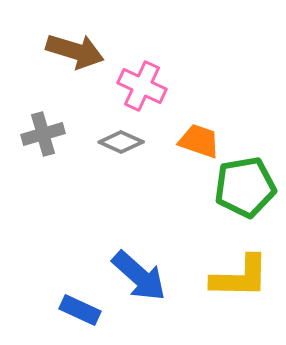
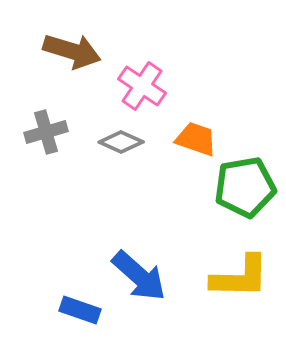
brown arrow: moved 3 px left
pink cross: rotated 9 degrees clockwise
gray cross: moved 3 px right, 2 px up
orange trapezoid: moved 3 px left, 2 px up
blue rectangle: rotated 6 degrees counterclockwise
